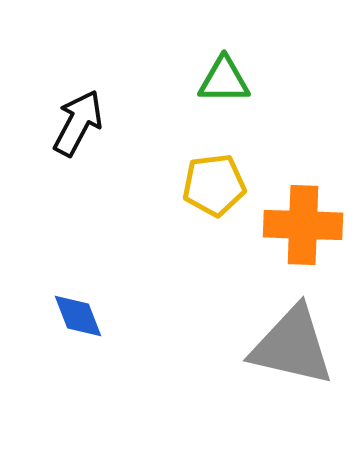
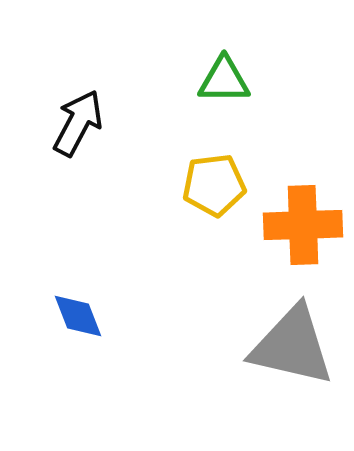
orange cross: rotated 4 degrees counterclockwise
